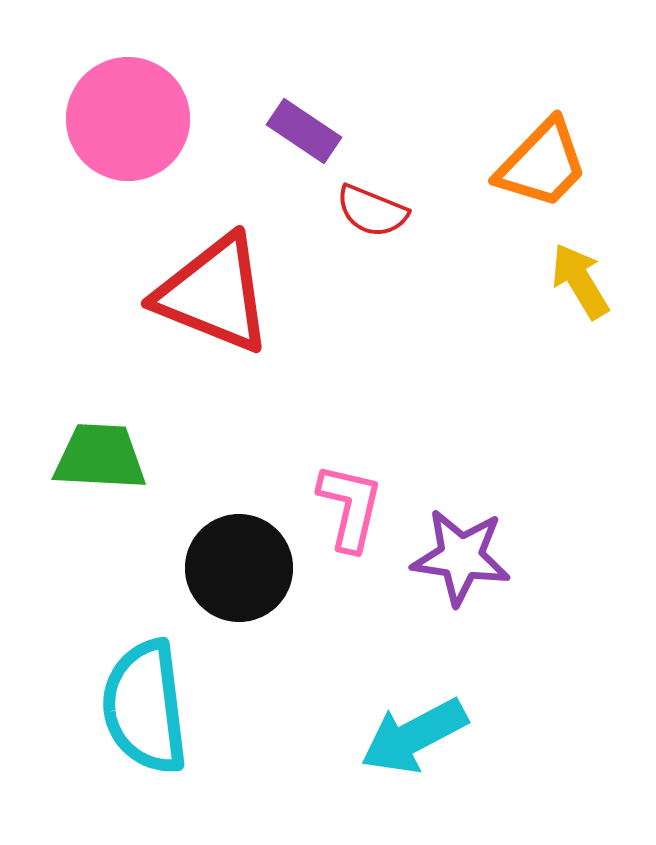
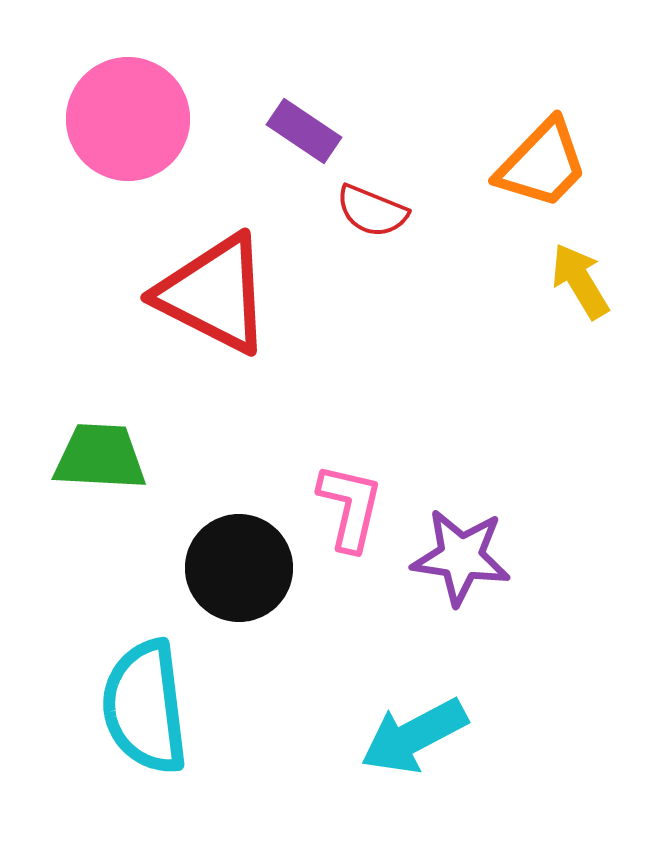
red triangle: rotated 5 degrees clockwise
